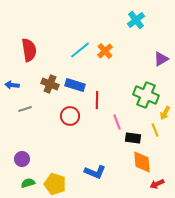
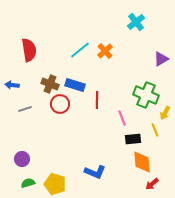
cyan cross: moved 2 px down
red circle: moved 10 px left, 12 px up
pink line: moved 5 px right, 4 px up
black rectangle: moved 1 px down; rotated 14 degrees counterclockwise
red arrow: moved 5 px left; rotated 16 degrees counterclockwise
